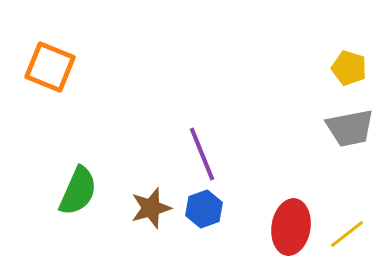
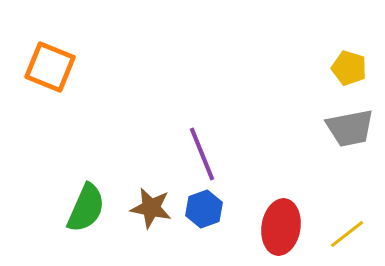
green semicircle: moved 8 px right, 17 px down
brown star: rotated 27 degrees clockwise
red ellipse: moved 10 px left
